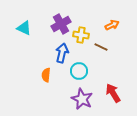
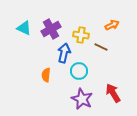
purple cross: moved 10 px left, 5 px down
blue arrow: moved 2 px right
